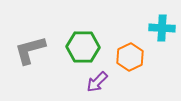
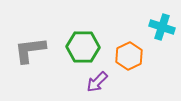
cyan cross: moved 1 px up; rotated 15 degrees clockwise
gray L-shape: rotated 8 degrees clockwise
orange hexagon: moved 1 px left, 1 px up
